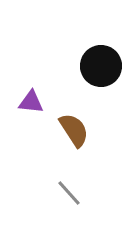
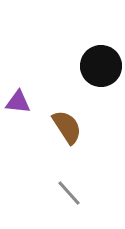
purple triangle: moved 13 px left
brown semicircle: moved 7 px left, 3 px up
